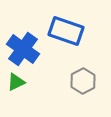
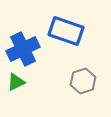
blue cross: rotated 28 degrees clockwise
gray hexagon: rotated 10 degrees clockwise
